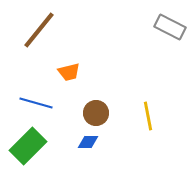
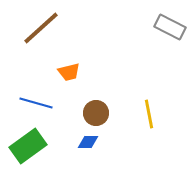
brown line: moved 2 px right, 2 px up; rotated 9 degrees clockwise
yellow line: moved 1 px right, 2 px up
green rectangle: rotated 9 degrees clockwise
